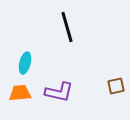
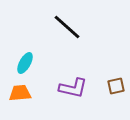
black line: rotated 32 degrees counterclockwise
cyan ellipse: rotated 15 degrees clockwise
purple L-shape: moved 14 px right, 4 px up
